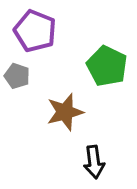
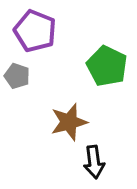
brown star: moved 4 px right, 10 px down
